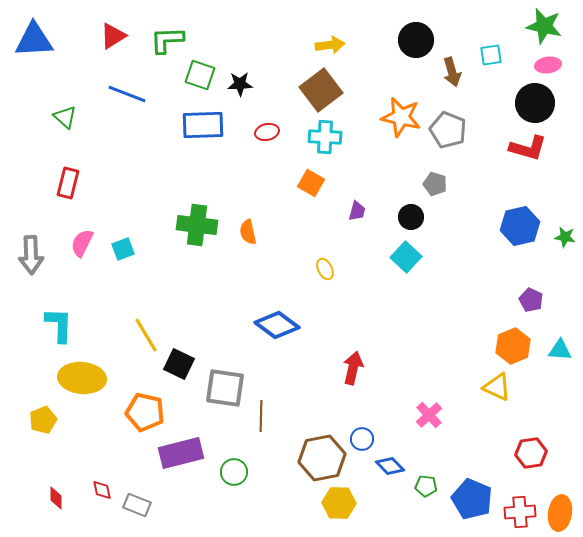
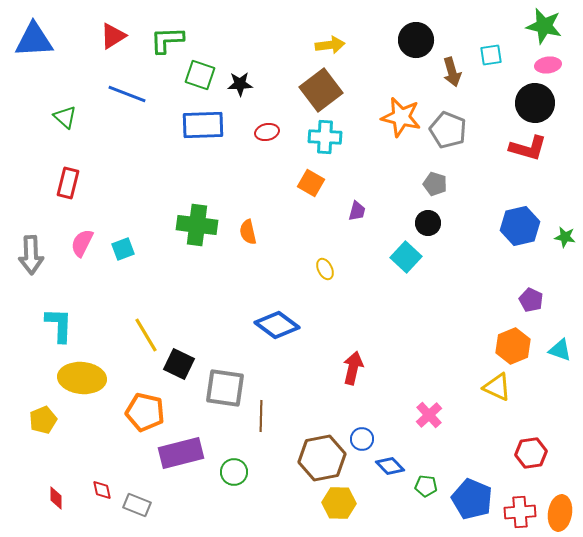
black circle at (411, 217): moved 17 px right, 6 px down
cyan triangle at (560, 350): rotated 15 degrees clockwise
